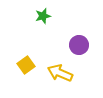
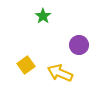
green star: rotated 21 degrees counterclockwise
